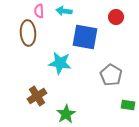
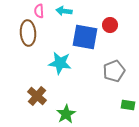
red circle: moved 6 px left, 8 px down
gray pentagon: moved 3 px right, 4 px up; rotated 20 degrees clockwise
brown cross: rotated 18 degrees counterclockwise
